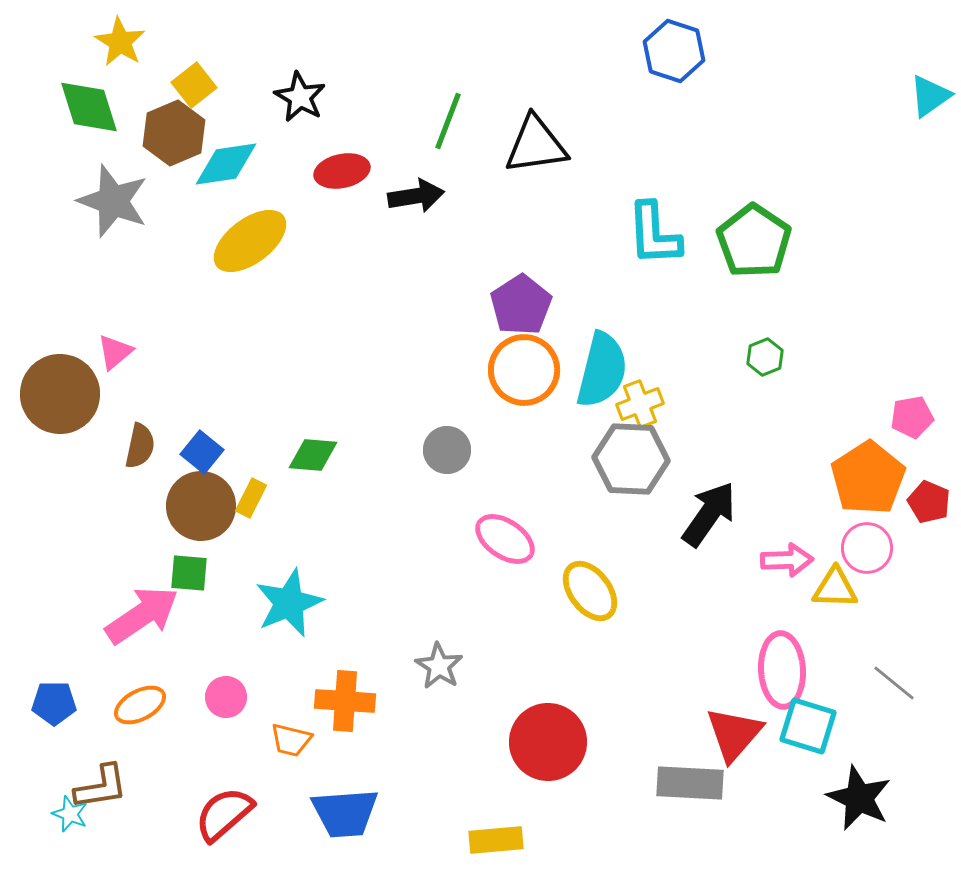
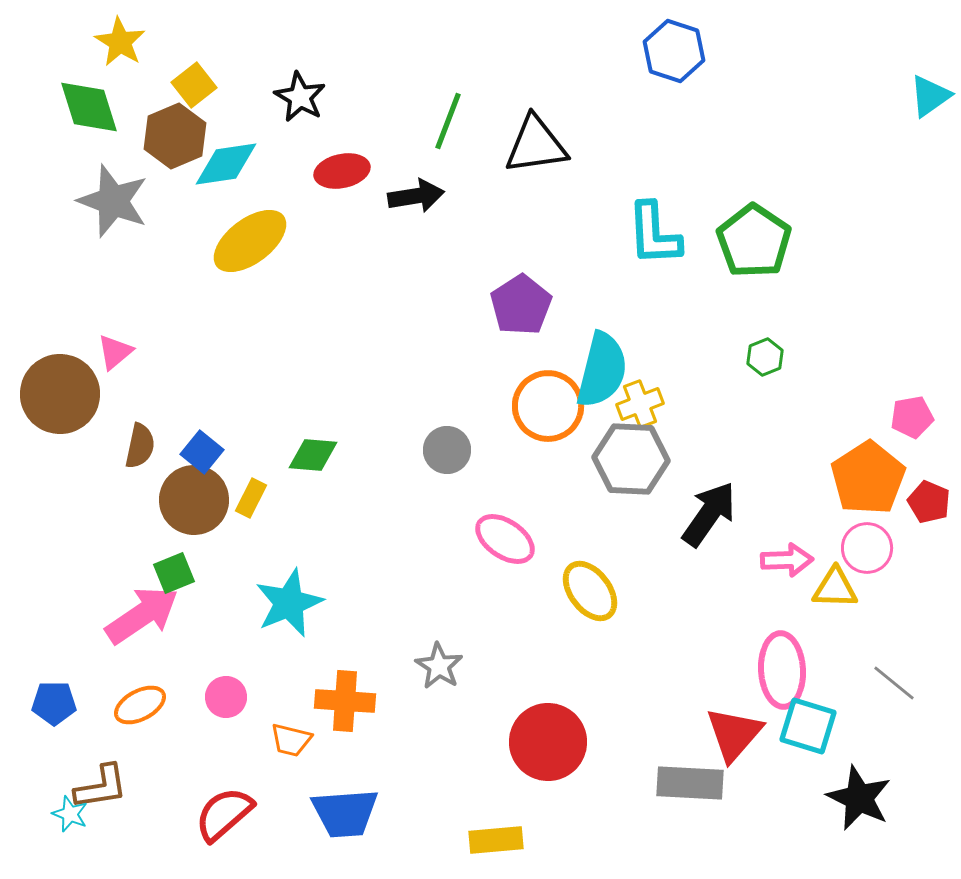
brown hexagon at (174, 133): moved 1 px right, 3 px down
orange circle at (524, 370): moved 24 px right, 36 px down
brown circle at (201, 506): moved 7 px left, 6 px up
green square at (189, 573): moved 15 px left; rotated 27 degrees counterclockwise
